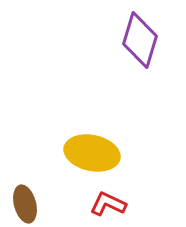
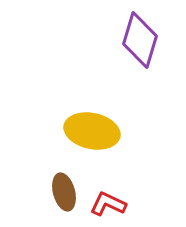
yellow ellipse: moved 22 px up
brown ellipse: moved 39 px right, 12 px up
